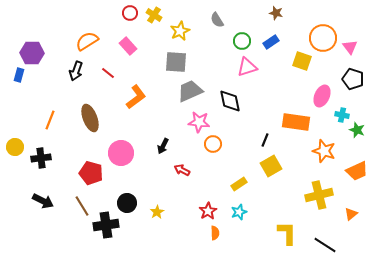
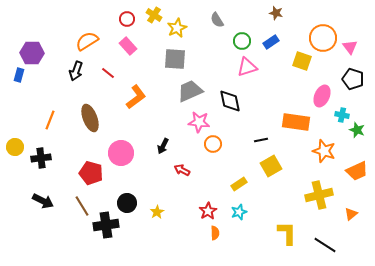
red circle at (130, 13): moved 3 px left, 6 px down
yellow star at (180, 31): moved 3 px left, 3 px up
gray square at (176, 62): moved 1 px left, 3 px up
black line at (265, 140): moved 4 px left; rotated 56 degrees clockwise
